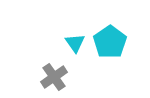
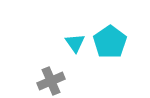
gray cross: moved 3 px left, 4 px down; rotated 12 degrees clockwise
